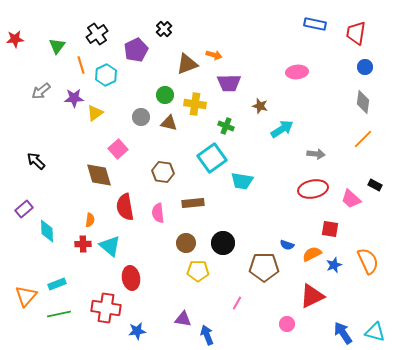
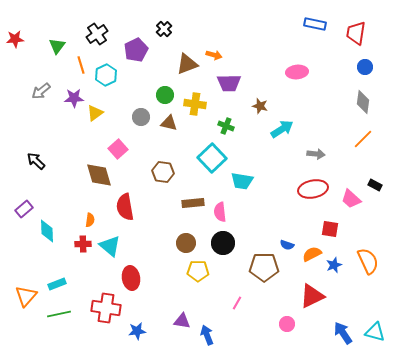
cyan square at (212, 158): rotated 8 degrees counterclockwise
pink semicircle at (158, 213): moved 62 px right, 1 px up
purple triangle at (183, 319): moved 1 px left, 2 px down
